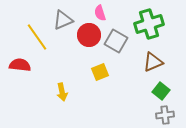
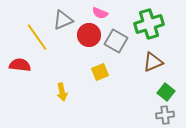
pink semicircle: rotated 49 degrees counterclockwise
green square: moved 5 px right, 1 px down
